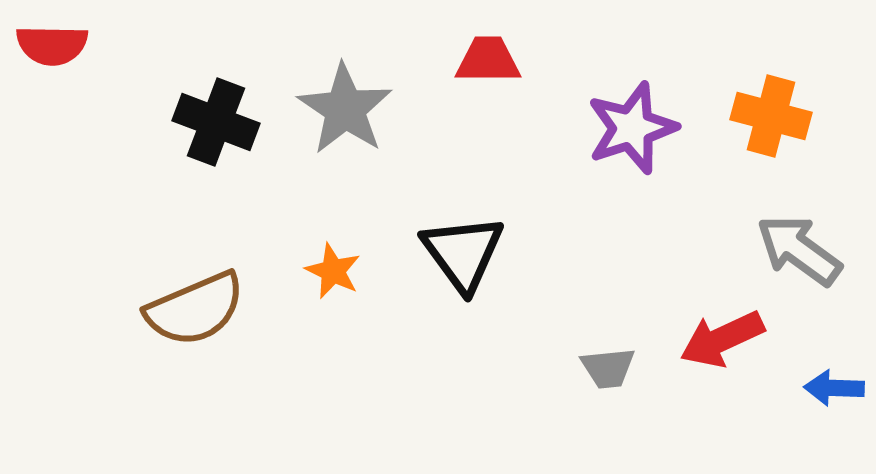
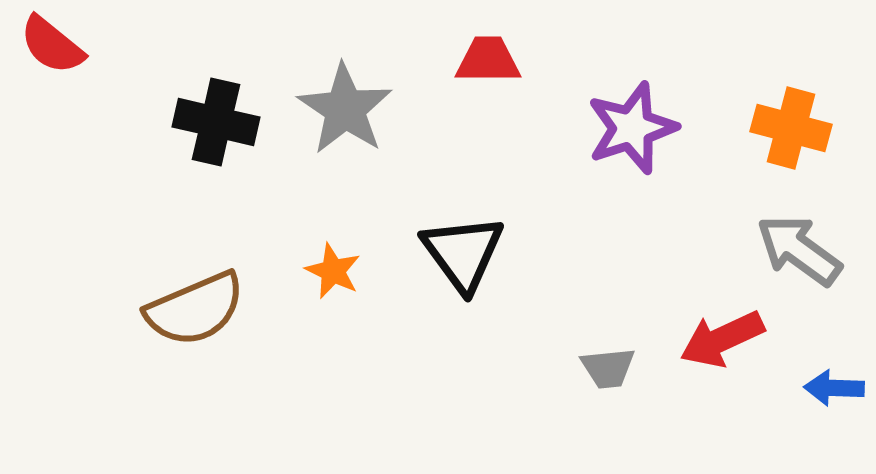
red semicircle: rotated 38 degrees clockwise
orange cross: moved 20 px right, 12 px down
black cross: rotated 8 degrees counterclockwise
